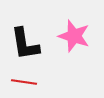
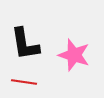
pink star: moved 19 px down
